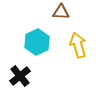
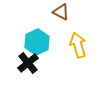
brown triangle: rotated 24 degrees clockwise
black cross: moved 8 px right, 13 px up
